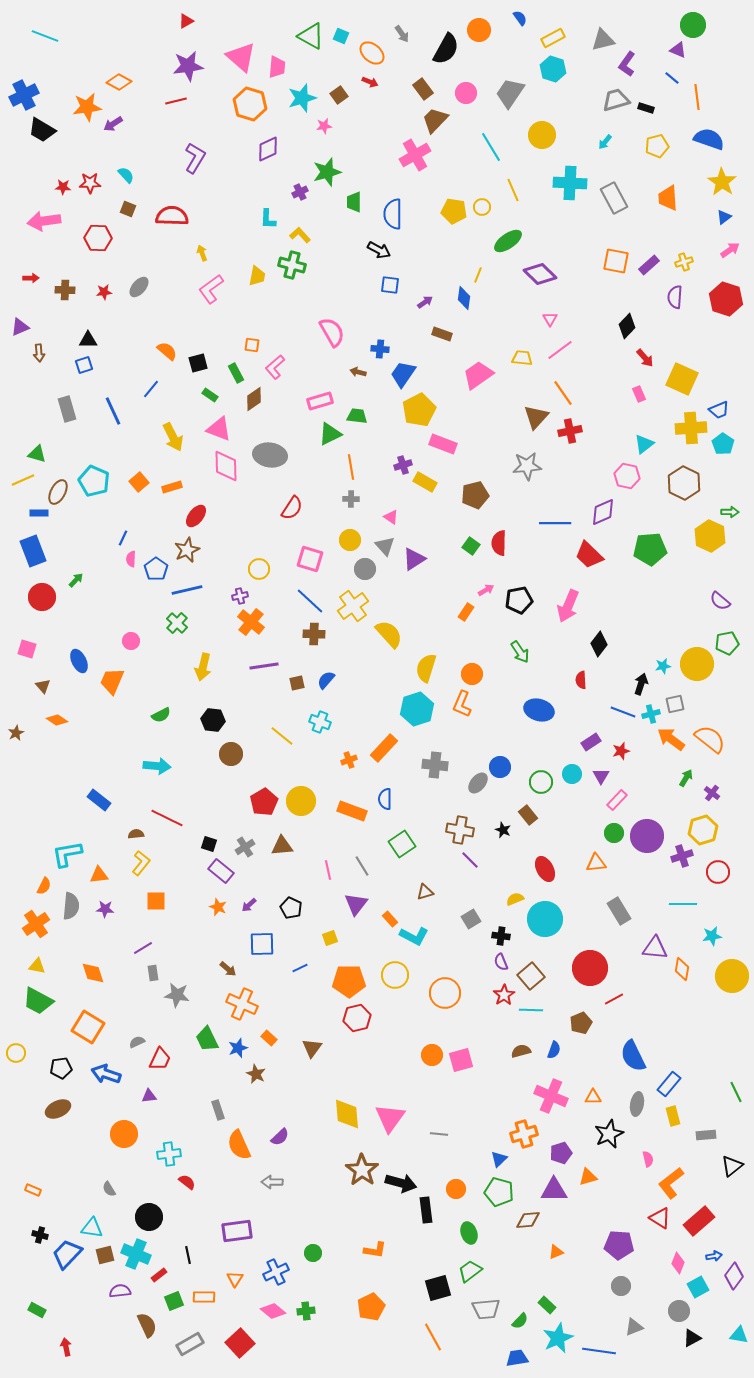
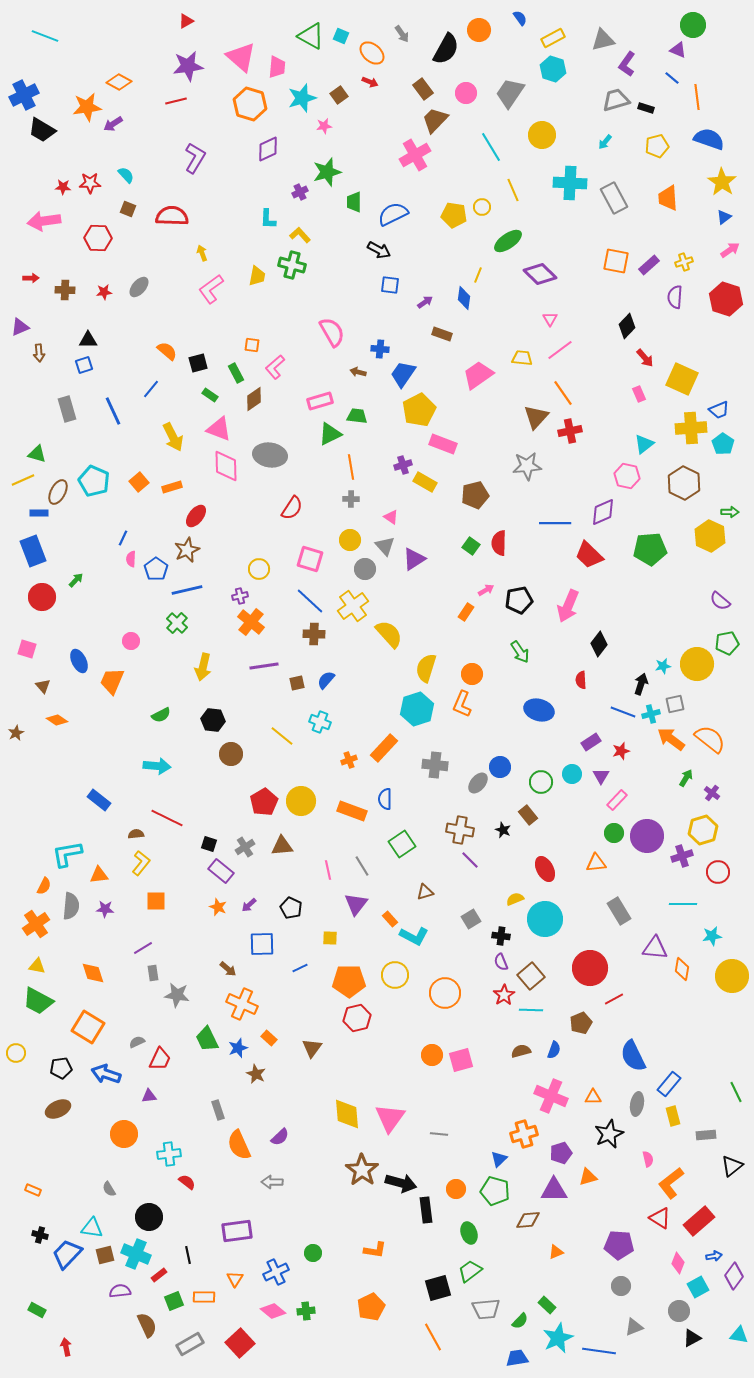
yellow pentagon at (454, 211): moved 4 px down
blue semicircle at (393, 214): rotated 64 degrees clockwise
yellow square at (330, 938): rotated 21 degrees clockwise
green pentagon at (499, 1192): moved 4 px left, 1 px up
